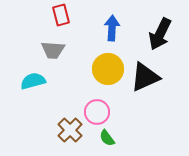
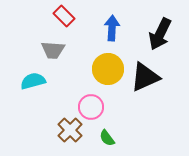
red rectangle: moved 3 px right, 1 px down; rotated 30 degrees counterclockwise
pink circle: moved 6 px left, 5 px up
